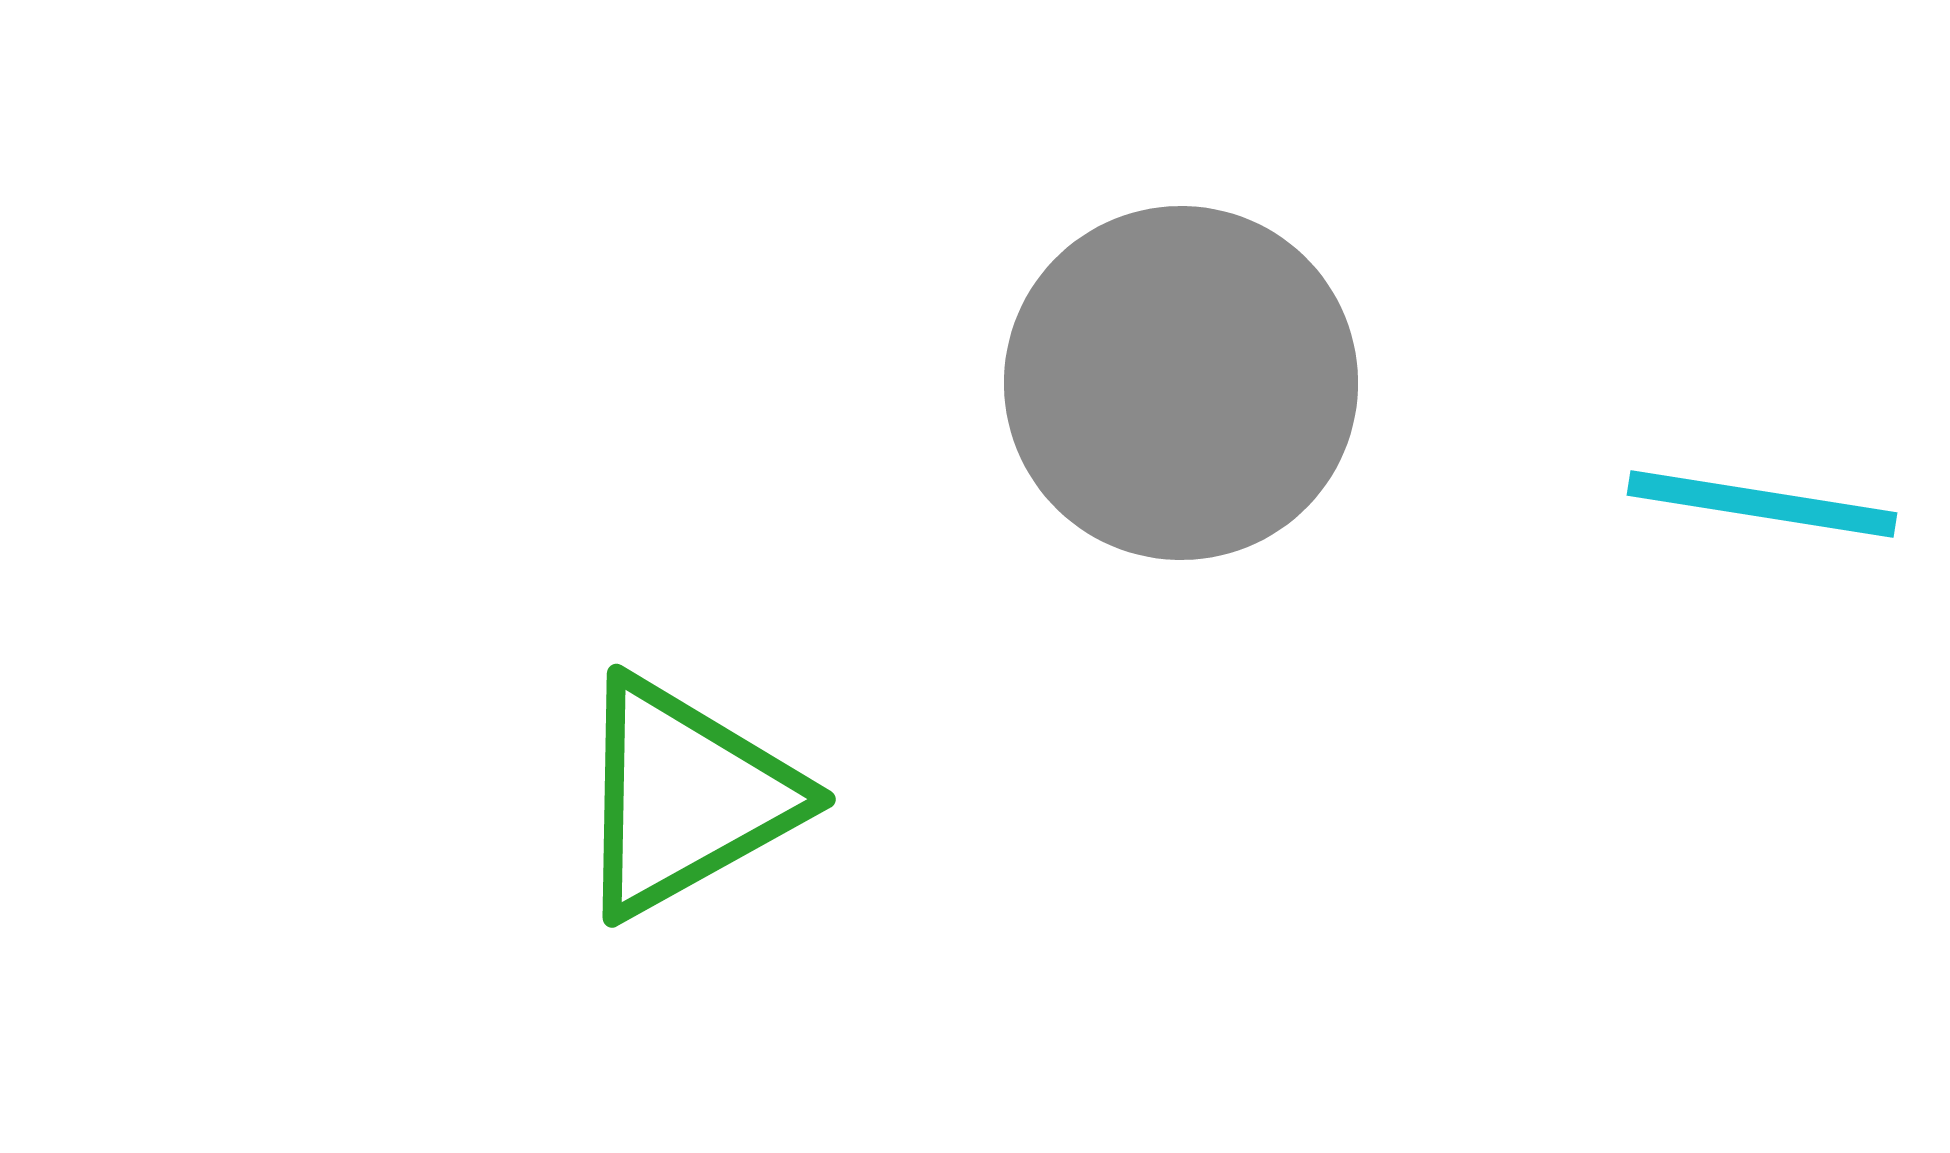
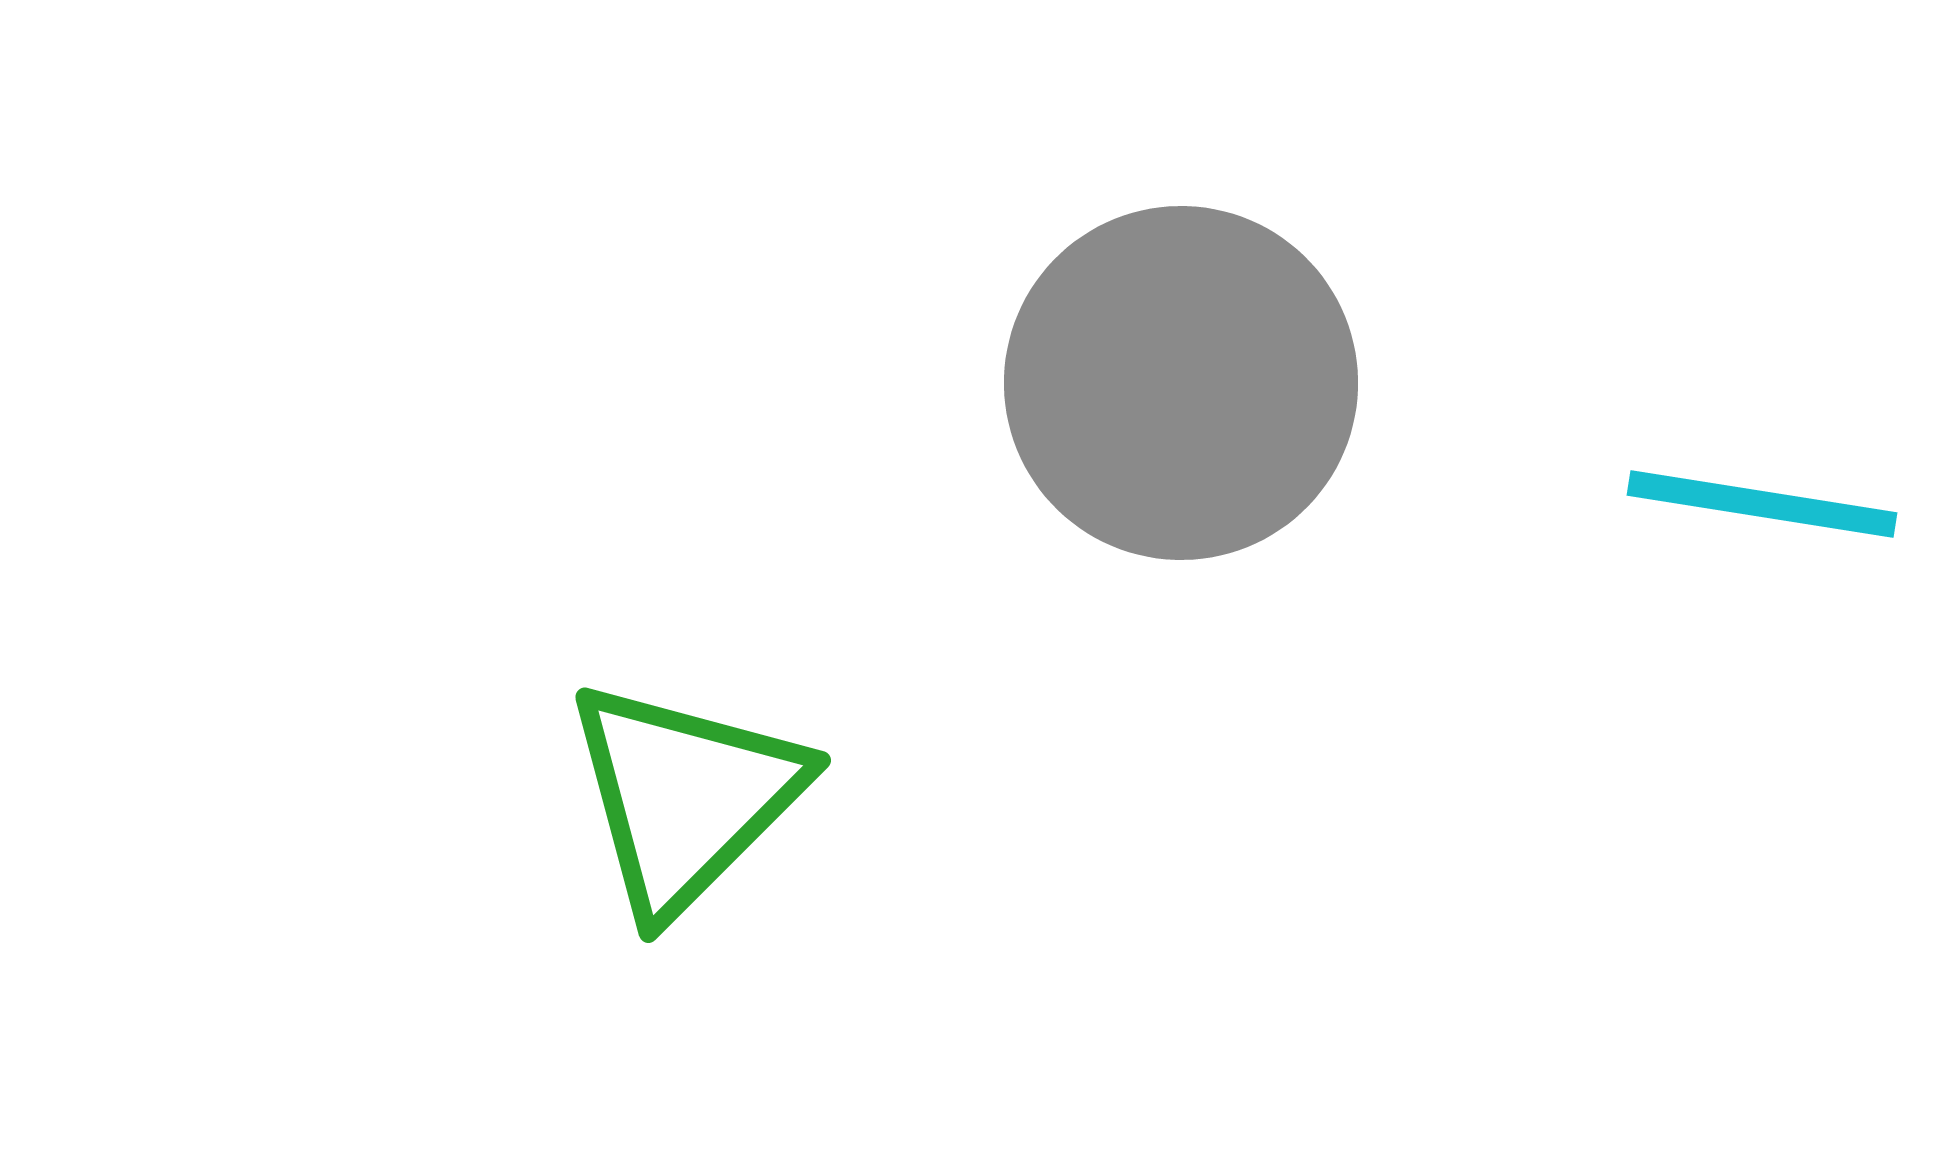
green triangle: rotated 16 degrees counterclockwise
